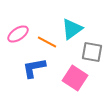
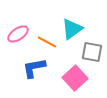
pink square: rotated 15 degrees clockwise
